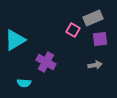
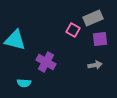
cyan triangle: rotated 45 degrees clockwise
